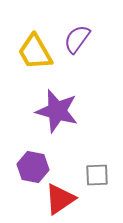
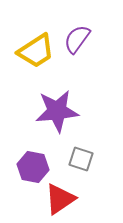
yellow trapezoid: moved 1 px right, 1 px up; rotated 93 degrees counterclockwise
purple star: rotated 21 degrees counterclockwise
gray square: moved 16 px left, 16 px up; rotated 20 degrees clockwise
